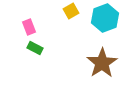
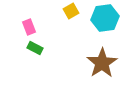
cyan hexagon: rotated 12 degrees clockwise
